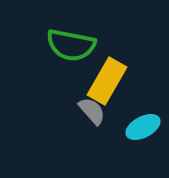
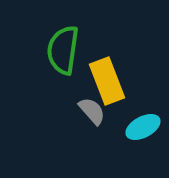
green semicircle: moved 8 px left, 5 px down; rotated 87 degrees clockwise
yellow rectangle: rotated 51 degrees counterclockwise
